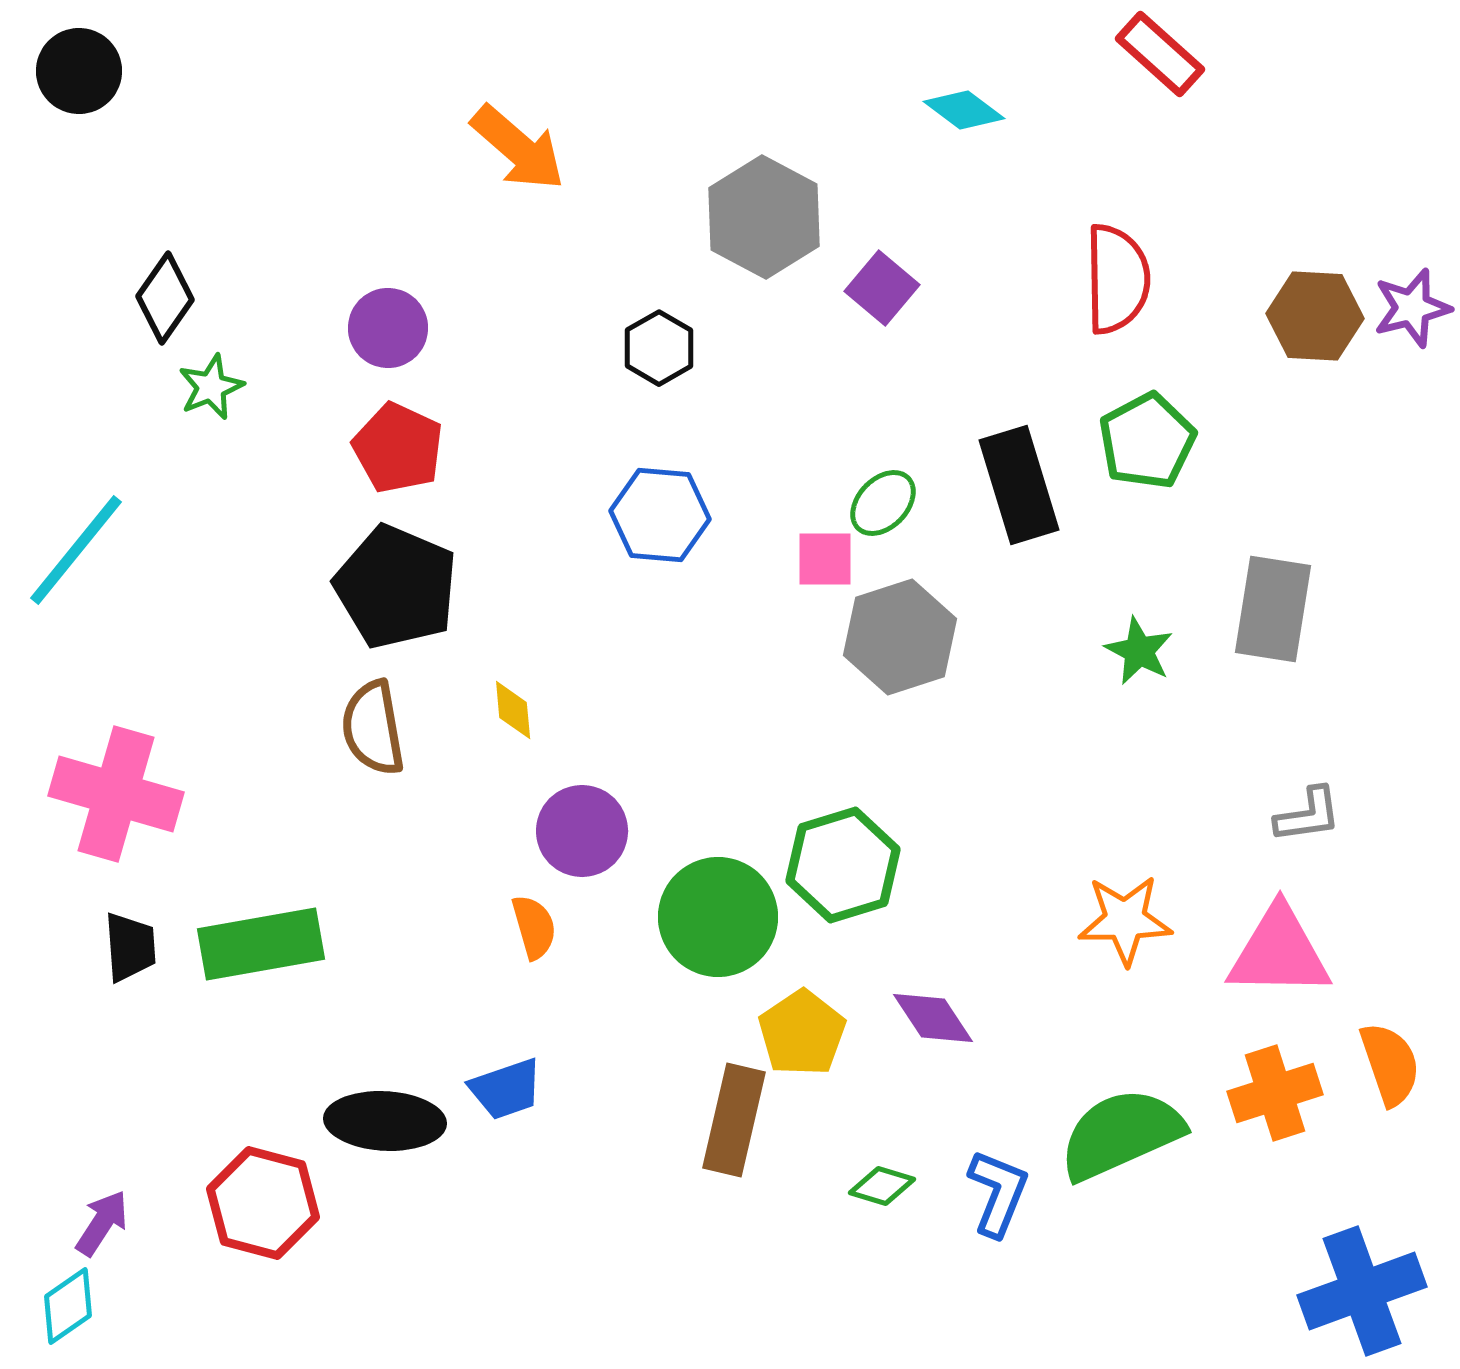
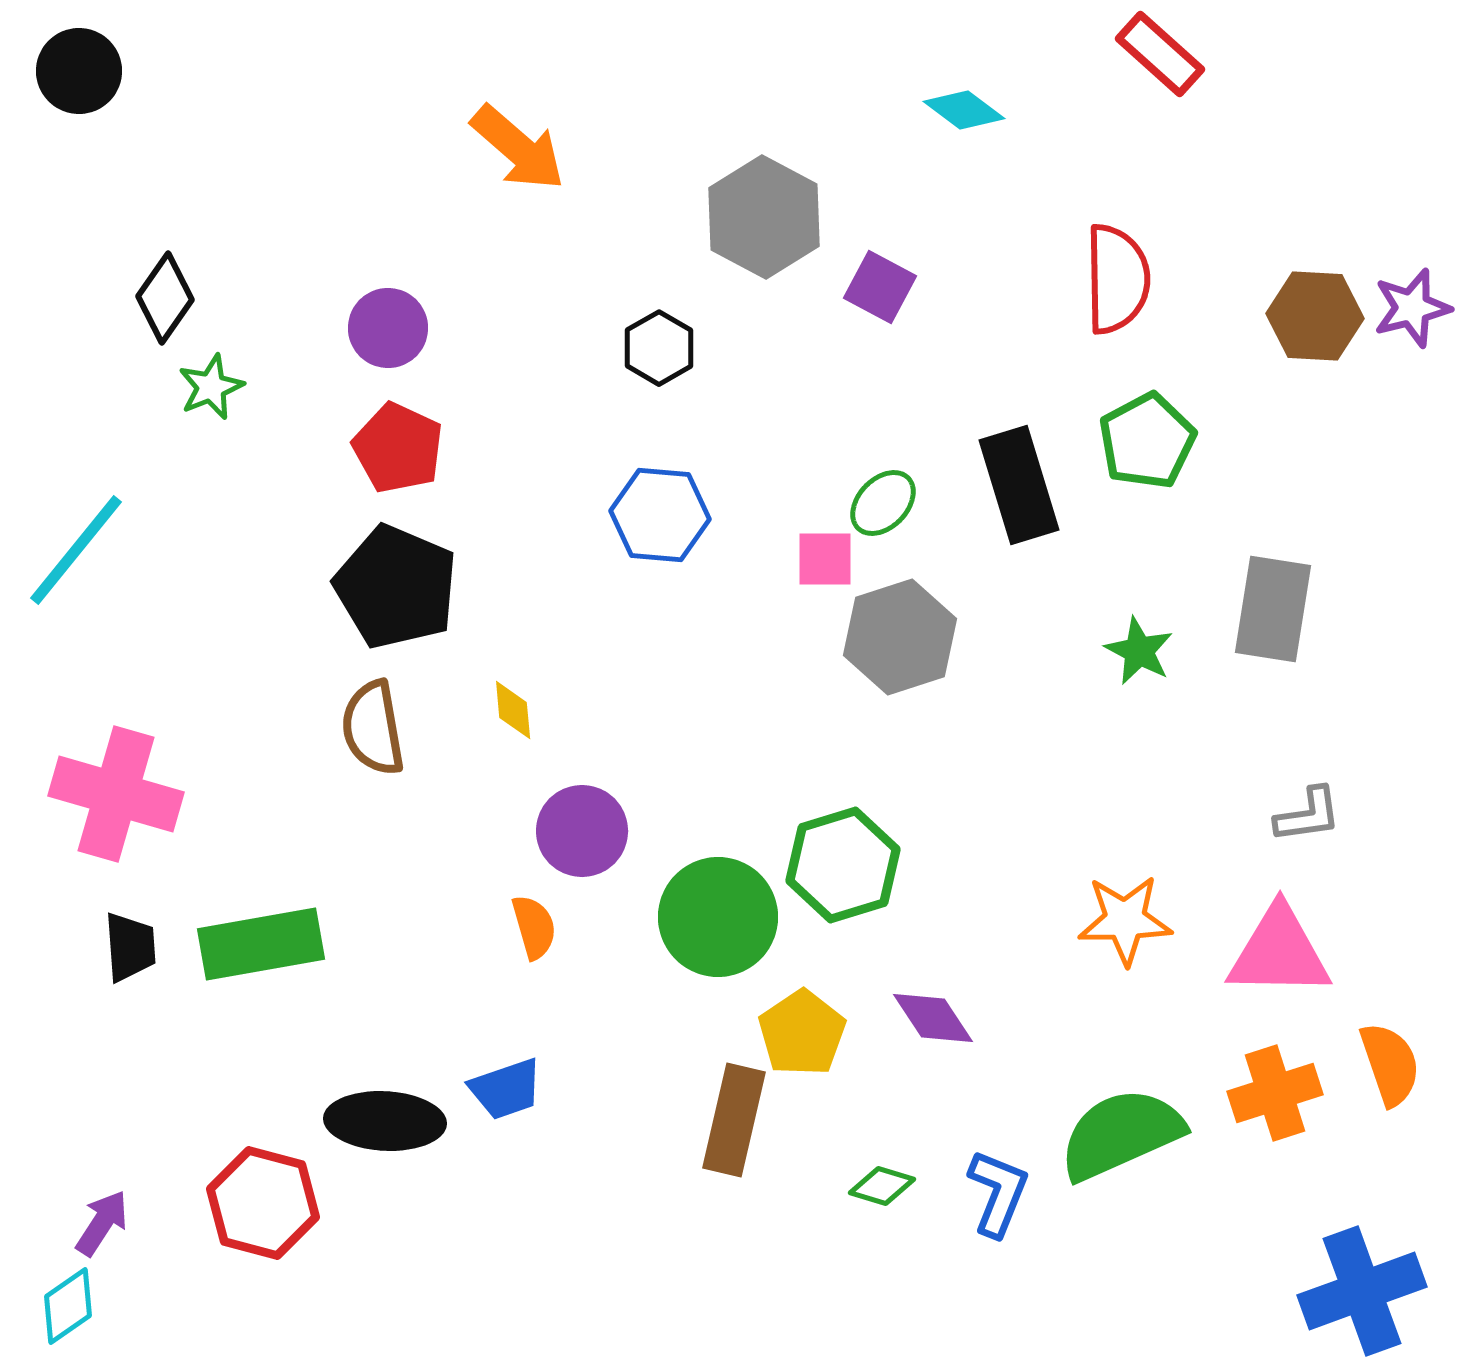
purple square at (882, 288): moved 2 px left, 1 px up; rotated 12 degrees counterclockwise
